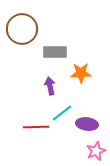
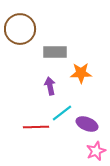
brown circle: moved 2 px left
purple ellipse: rotated 15 degrees clockwise
